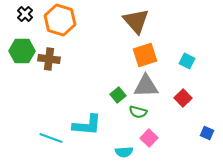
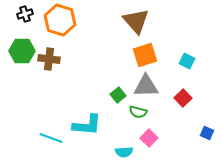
black cross: rotated 28 degrees clockwise
